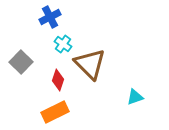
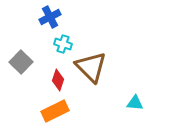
cyan cross: rotated 18 degrees counterclockwise
brown triangle: moved 1 px right, 3 px down
cyan triangle: moved 6 px down; rotated 24 degrees clockwise
orange rectangle: moved 1 px up
